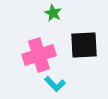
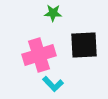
green star: rotated 24 degrees counterclockwise
cyan L-shape: moved 2 px left
